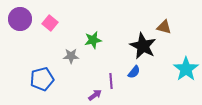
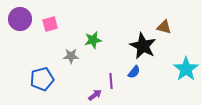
pink square: moved 1 px down; rotated 35 degrees clockwise
